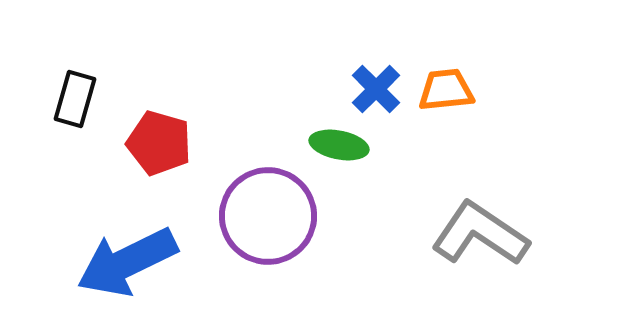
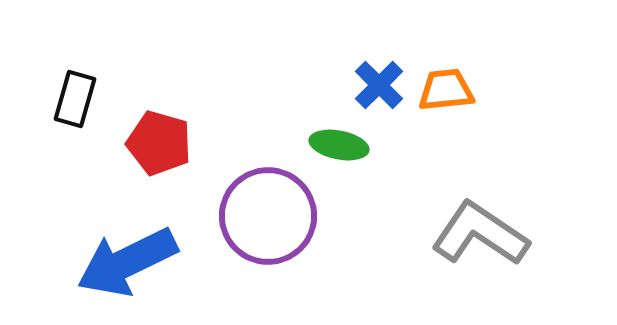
blue cross: moved 3 px right, 4 px up
